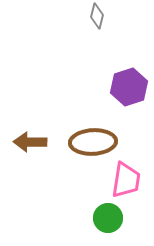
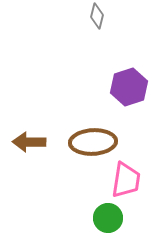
brown arrow: moved 1 px left
